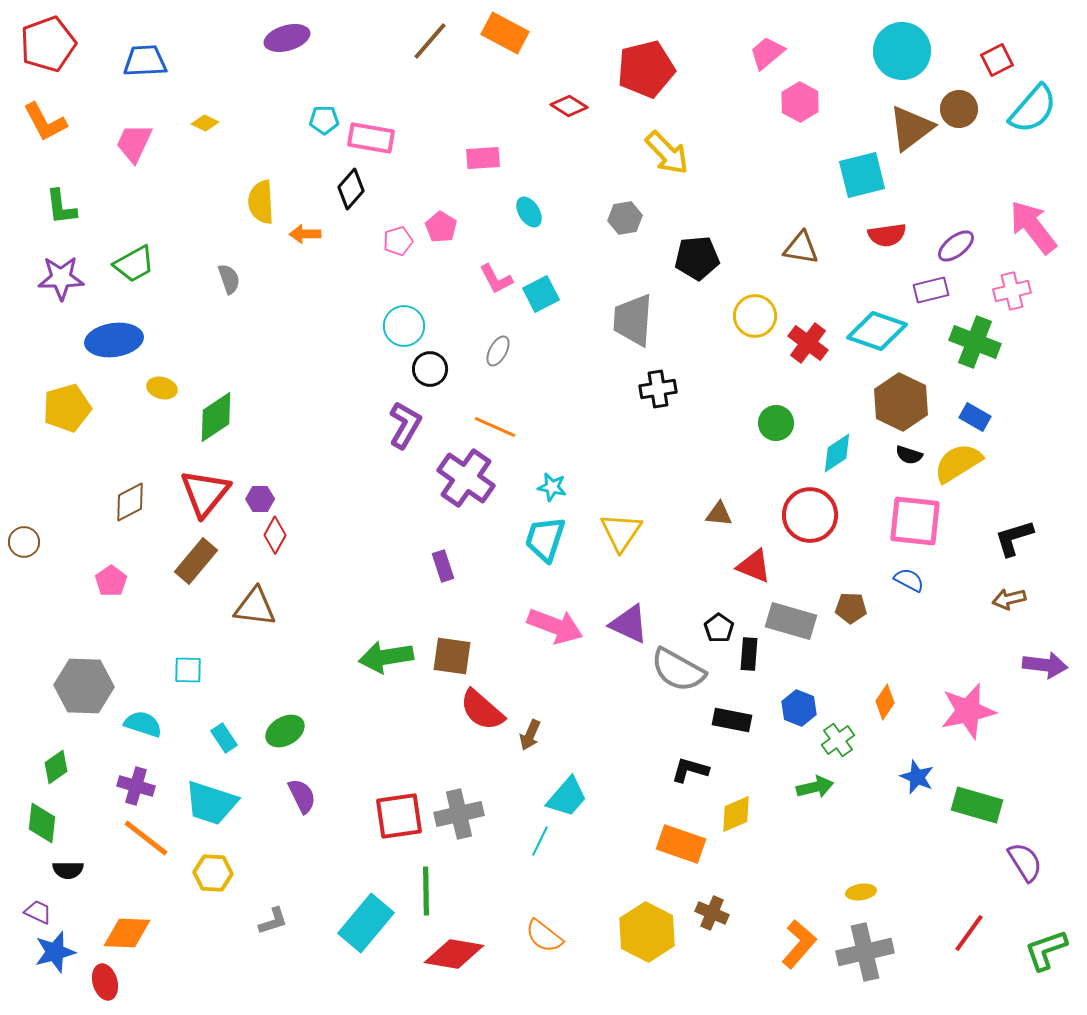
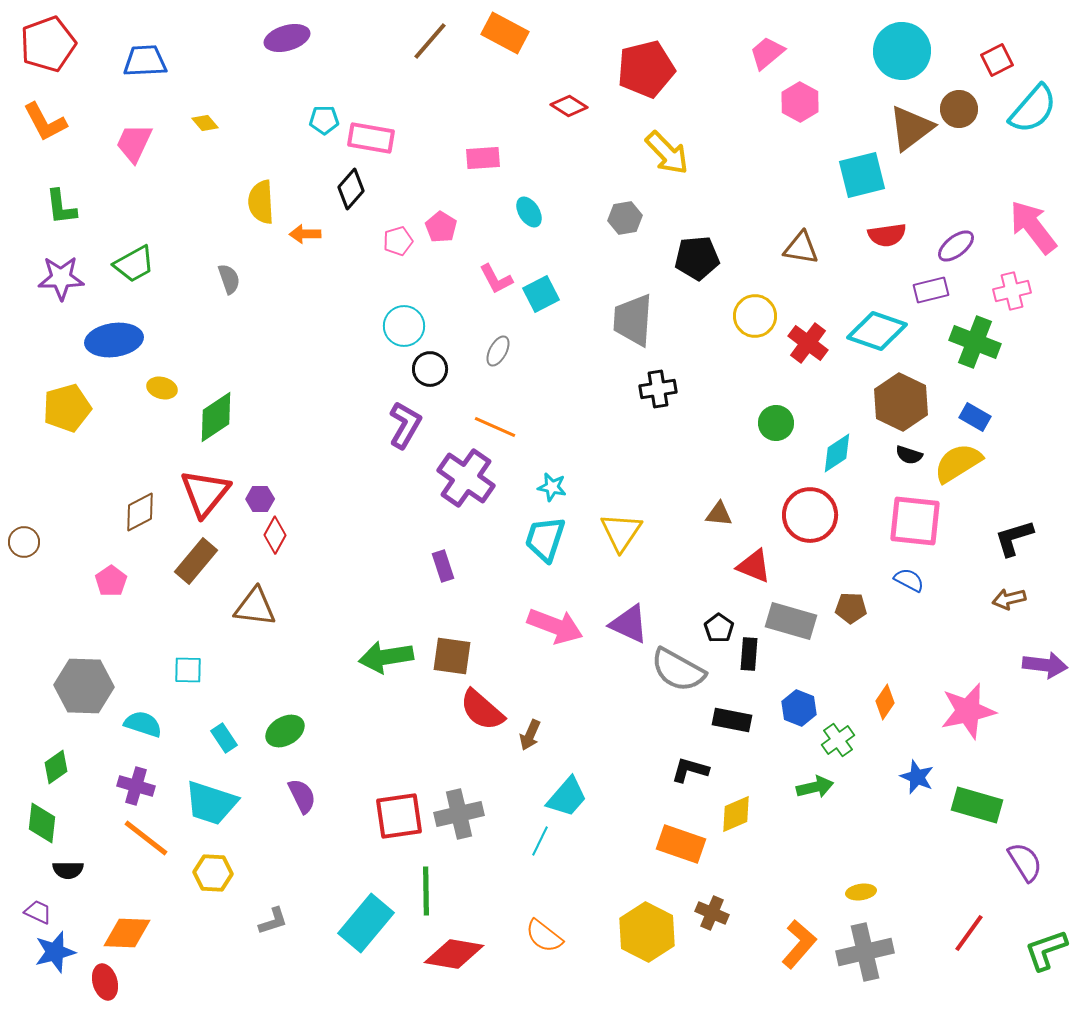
yellow diamond at (205, 123): rotated 24 degrees clockwise
brown diamond at (130, 502): moved 10 px right, 10 px down
